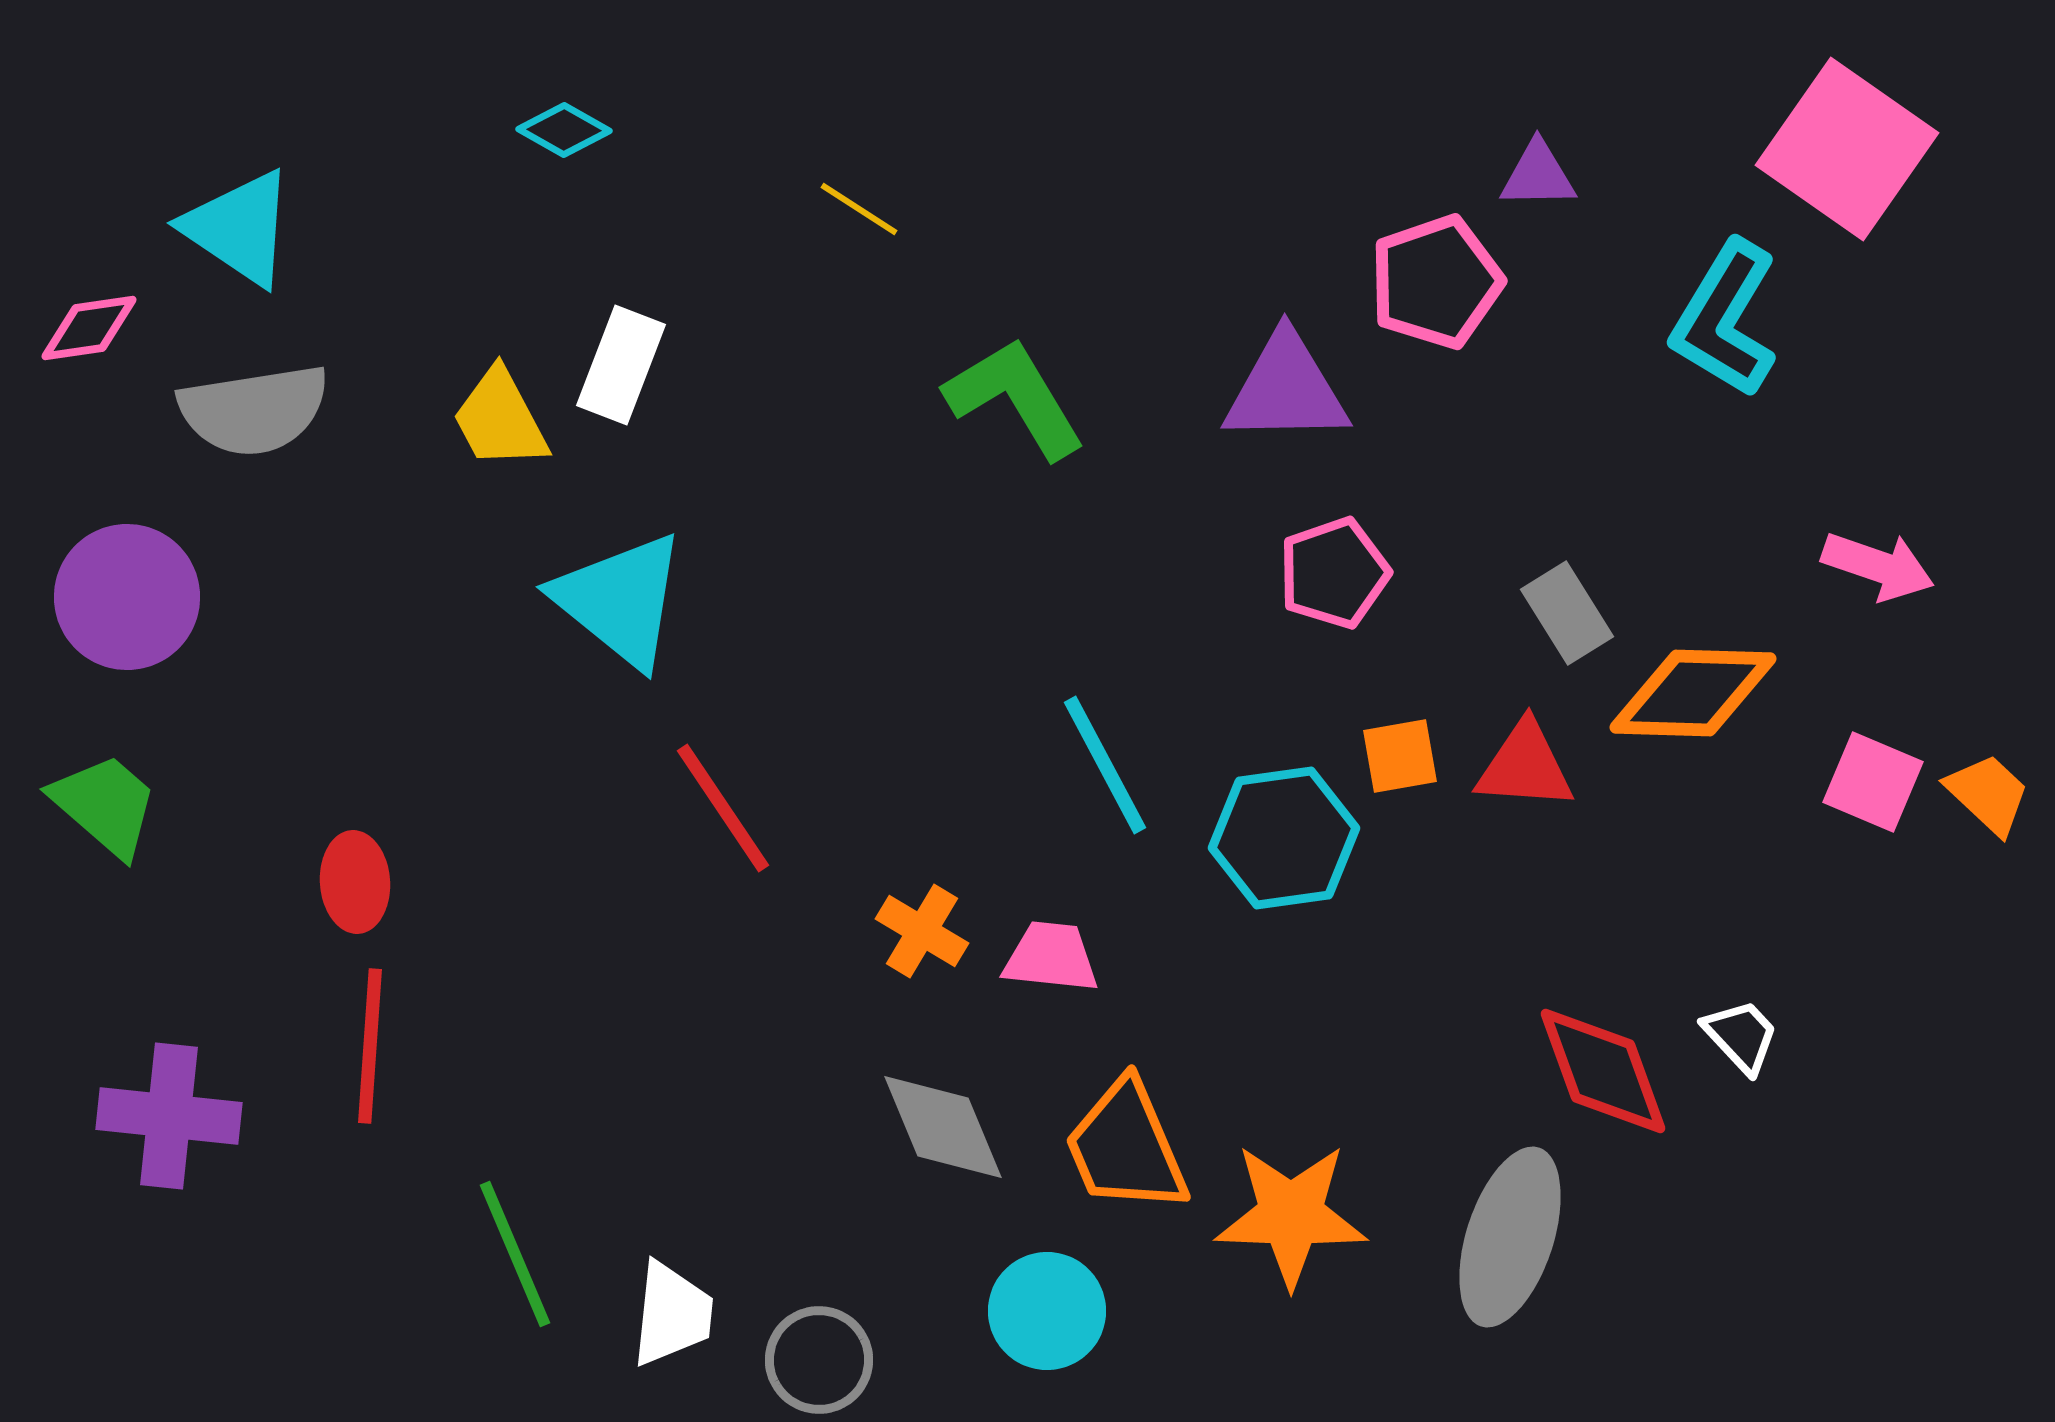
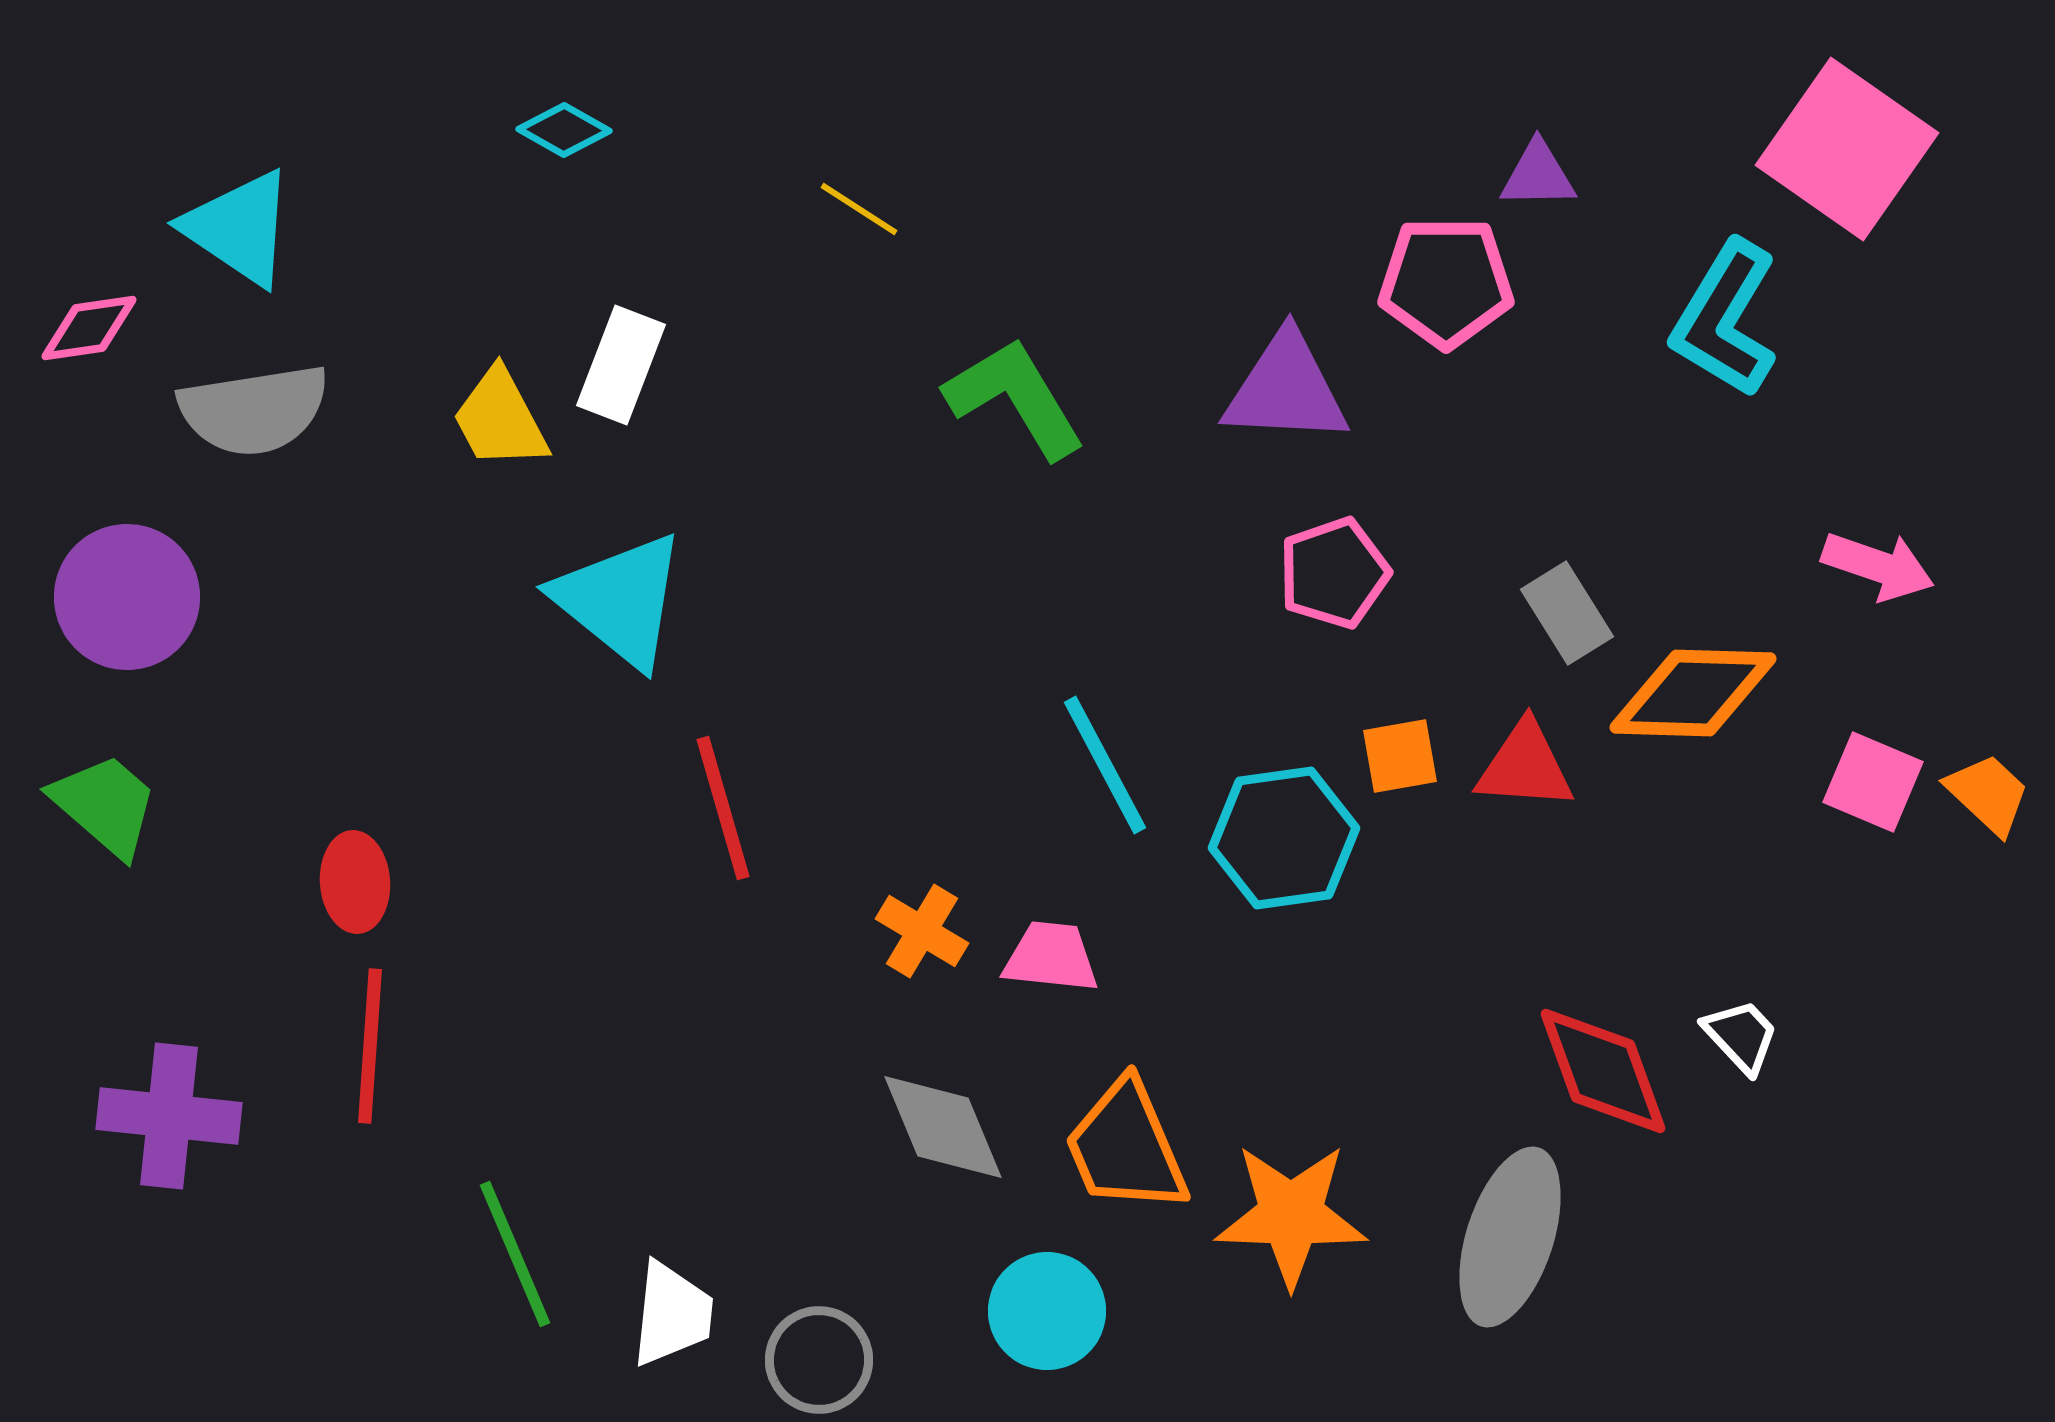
pink pentagon at (1436, 282): moved 10 px right; rotated 19 degrees clockwise
purple triangle at (1286, 389): rotated 4 degrees clockwise
red line at (723, 808): rotated 18 degrees clockwise
